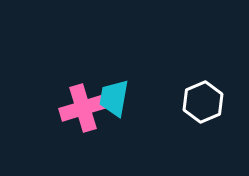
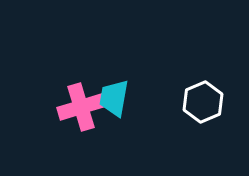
pink cross: moved 2 px left, 1 px up
